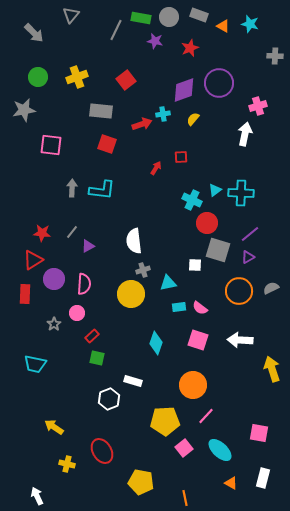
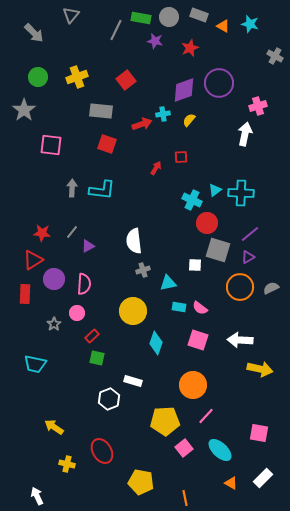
gray cross at (275, 56): rotated 28 degrees clockwise
gray star at (24, 110): rotated 25 degrees counterclockwise
yellow semicircle at (193, 119): moved 4 px left, 1 px down
orange circle at (239, 291): moved 1 px right, 4 px up
yellow circle at (131, 294): moved 2 px right, 17 px down
cyan rectangle at (179, 307): rotated 16 degrees clockwise
yellow arrow at (272, 369): moved 12 px left; rotated 120 degrees clockwise
white rectangle at (263, 478): rotated 30 degrees clockwise
